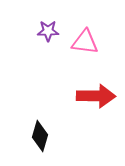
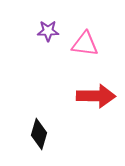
pink triangle: moved 2 px down
black diamond: moved 1 px left, 2 px up
